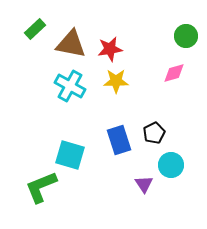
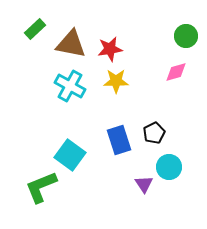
pink diamond: moved 2 px right, 1 px up
cyan square: rotated 20 degrees clockwise
cyan circle: moved 2 px left, 2 px down
